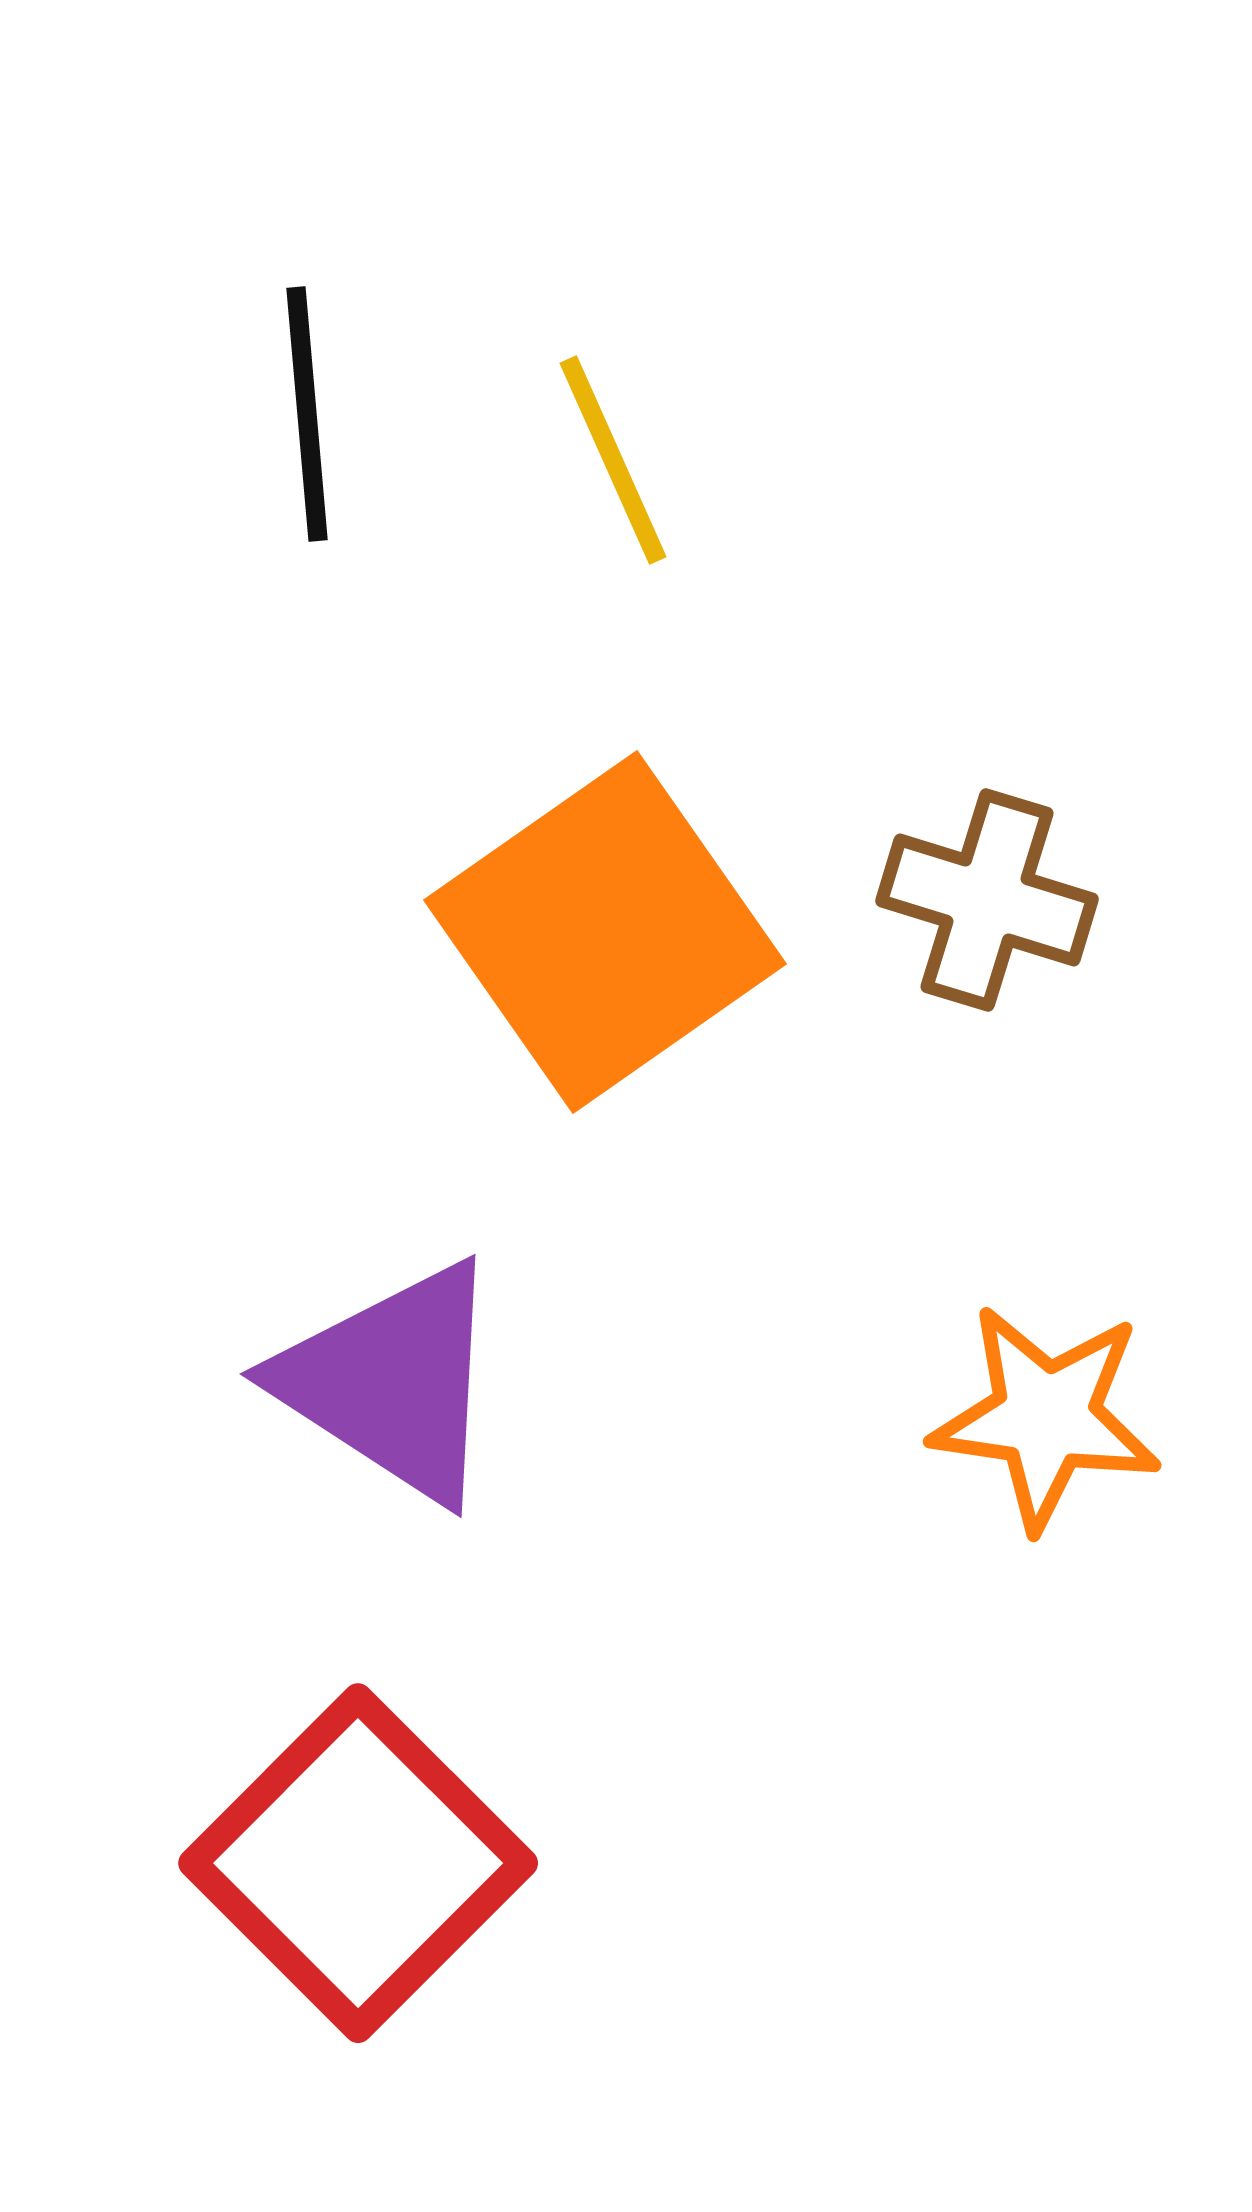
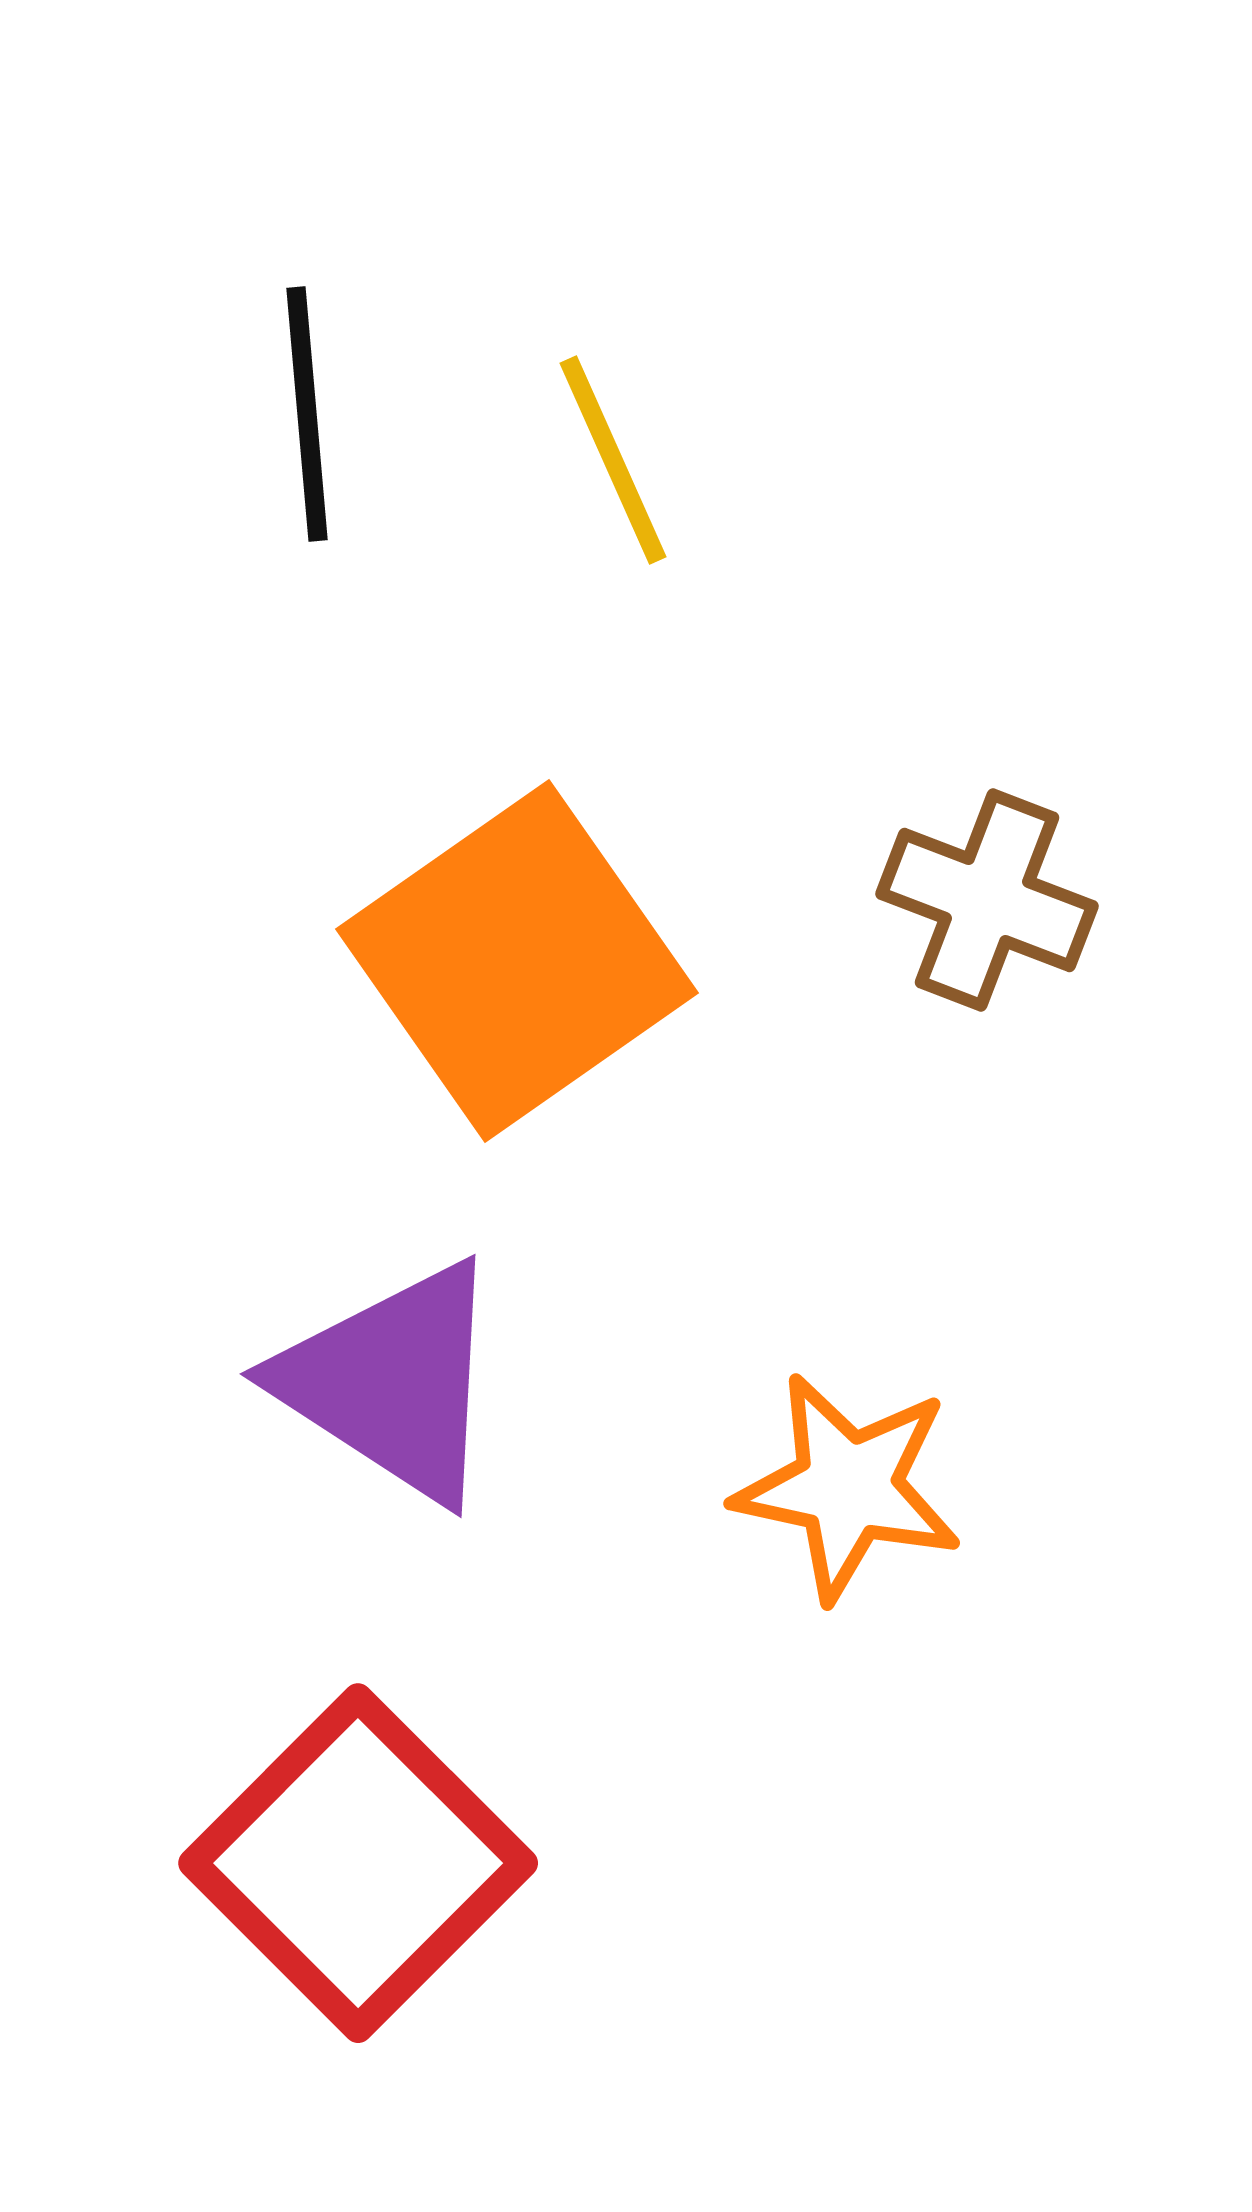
brown cross: rotated 4 degrees clockwise
orange square: moved 88 px left, 29 px down
orange star: moved 198 px left, 70 px down; rotated 4 degrees clockwise
